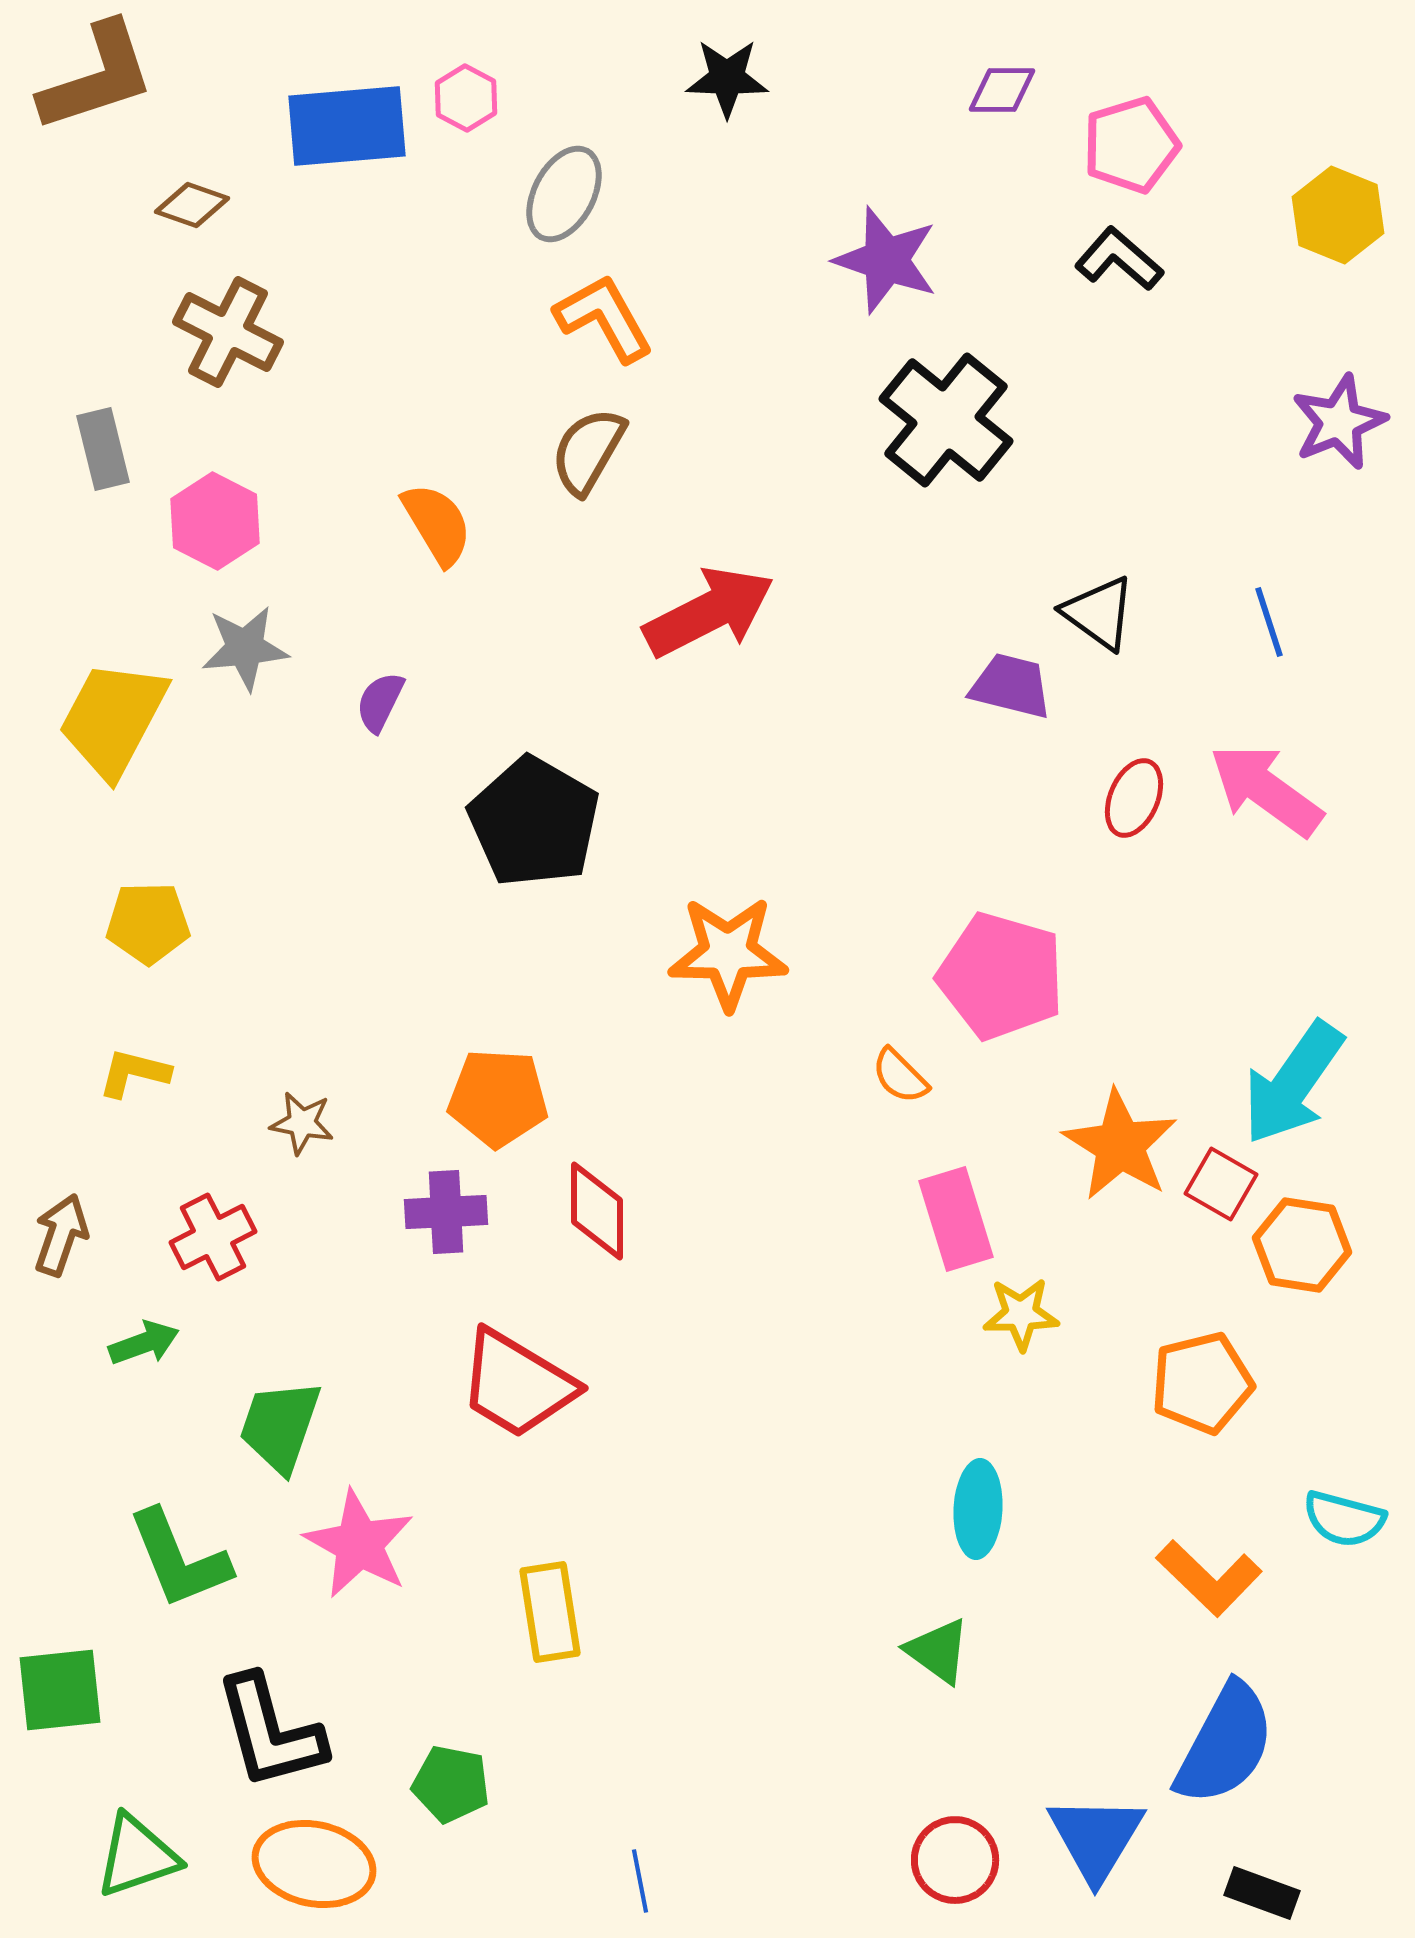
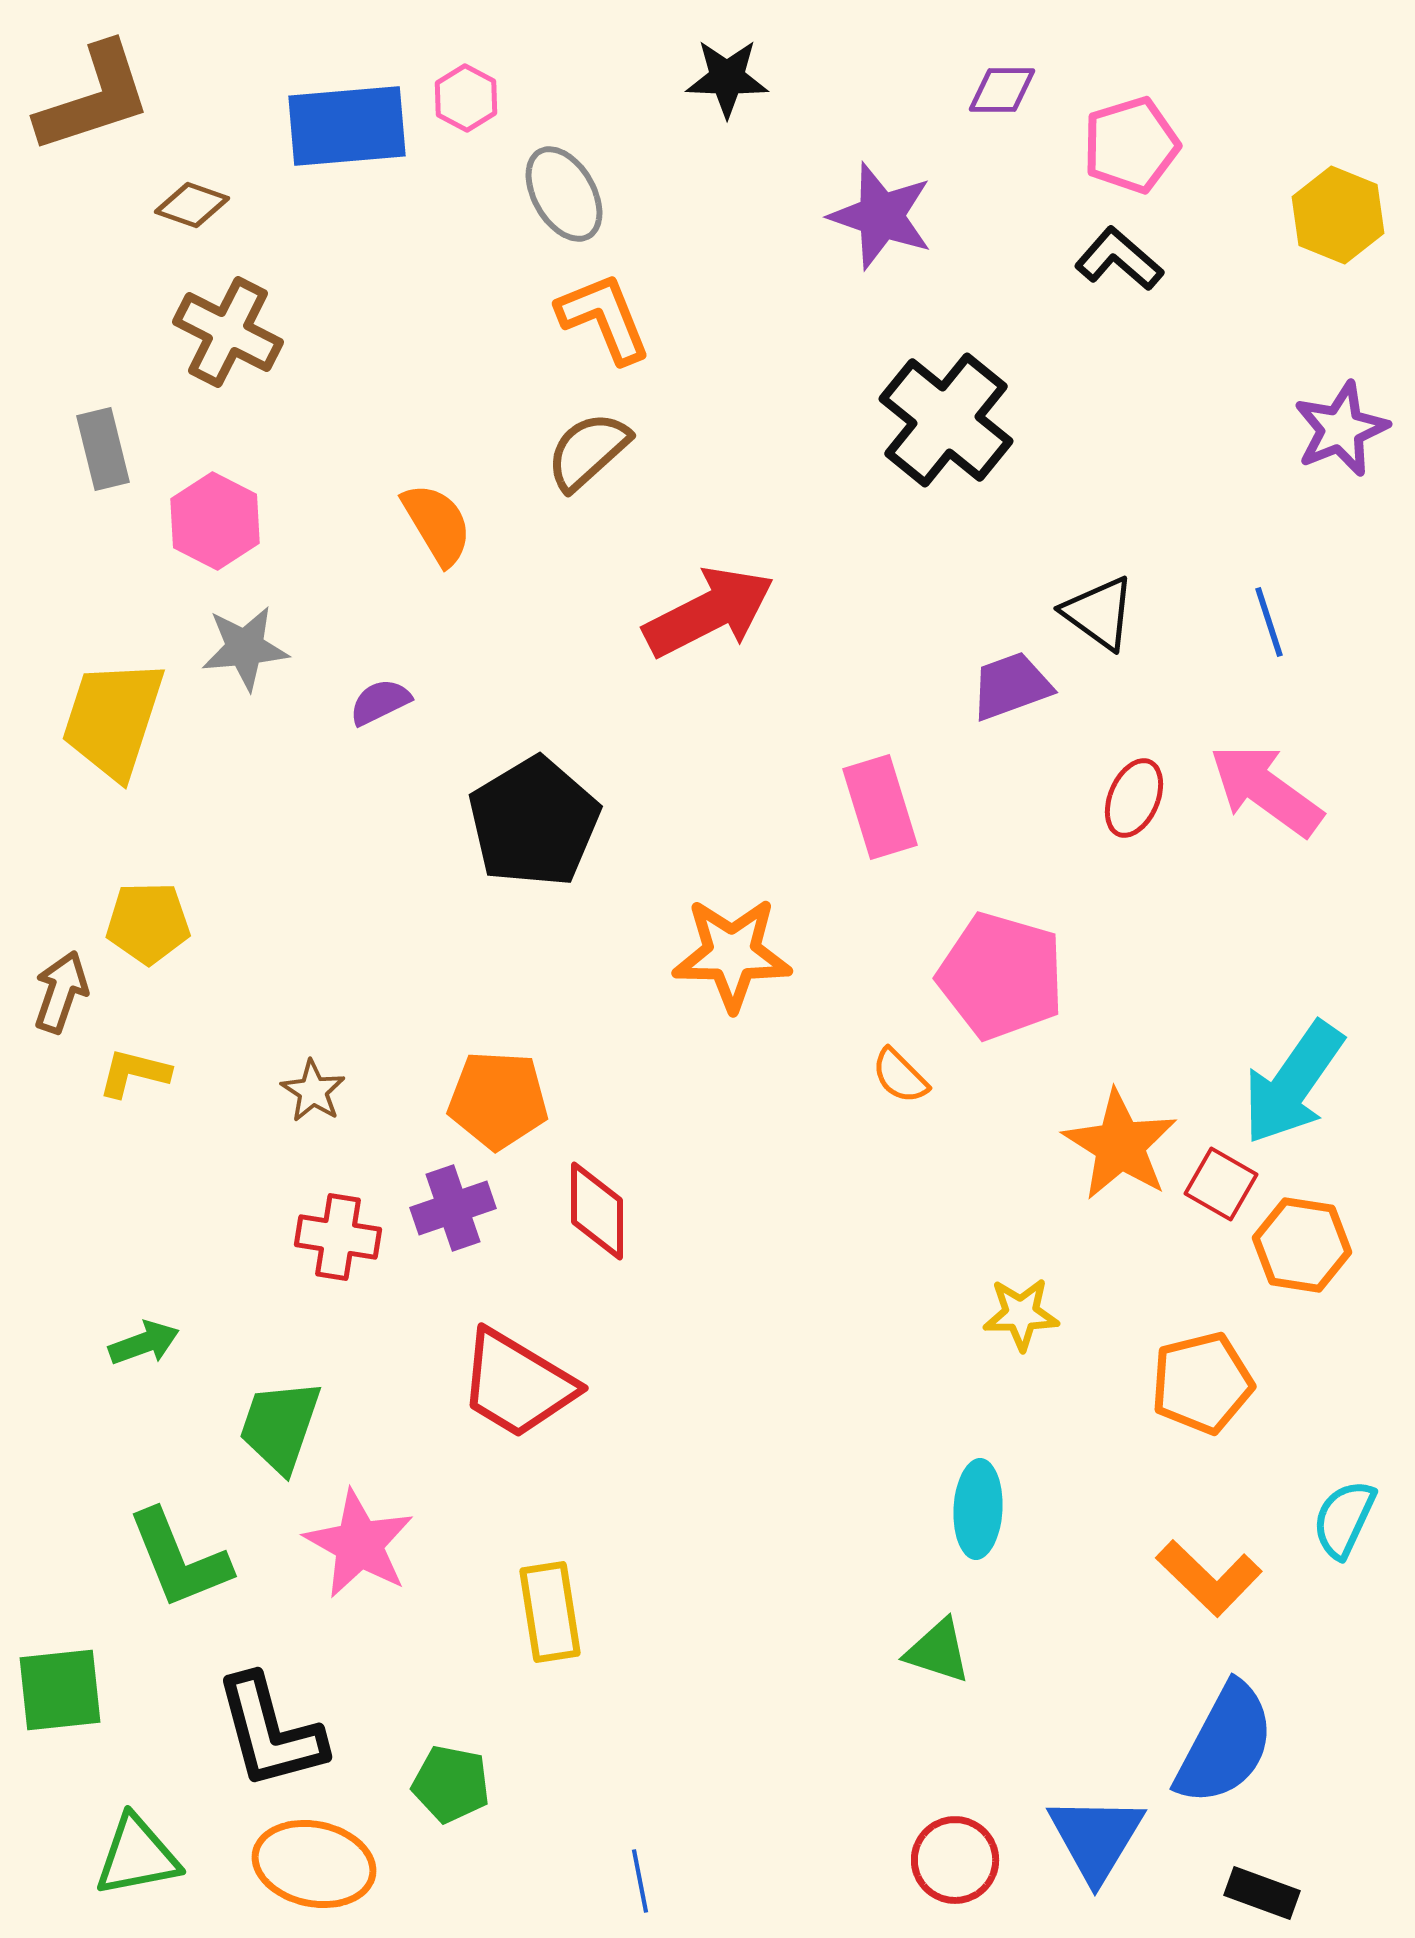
brown L-shape at (97, 77): moved 3 px left, 21 px down
gray ellipse at (564, 194): rotated 58 degrees counterclockwise
purple star at (886, 260): moved 5 px left, 44 px up
orange L-shape at (604, 318): rotated 7 degrees clockwise
purple star at (1339, 422): moved 2 px right, 7 px down
brown semicircle at (588, 451): rotated 18 degrees clockwise
purple trapezoid at (1011, 686): rotated 34 degrees counterclockwise
purple semicircle at (380, 702): rotated 38 degrees clockwise
yellow trapezoid at (113, 719): rotated 10 degrees counterclockwise
black pentagon at (534, 822): rotated 11 degrees clockwise
orange star at (728, 953): moved 4 px right, 1 px down
orange pentagon at (498, 1098): moved 2 px down
brown star at (302, 1123): moved 11 px right, 32 px up; rotated 22 degrees clockwise
purple cross at (446, 1212): moved 7 px right, 4 px up; rotated 16 degrees counterclockwise
pink rectangle at (956, 1219): moved 76 px left, 412 px up
brown arrow at (61, 1235): moved 243 px up
red cross at (213, 1237): moved 125 px right; rotated 36 degrees clockwise
cyan semicircle at (1344, 1519): rotated 100 degrees clockwise
green triangle at (938, 1651): rotated 18 degrees counterclockwise
green triangle at (137, 1856): rotated 8 degrees clockwise
